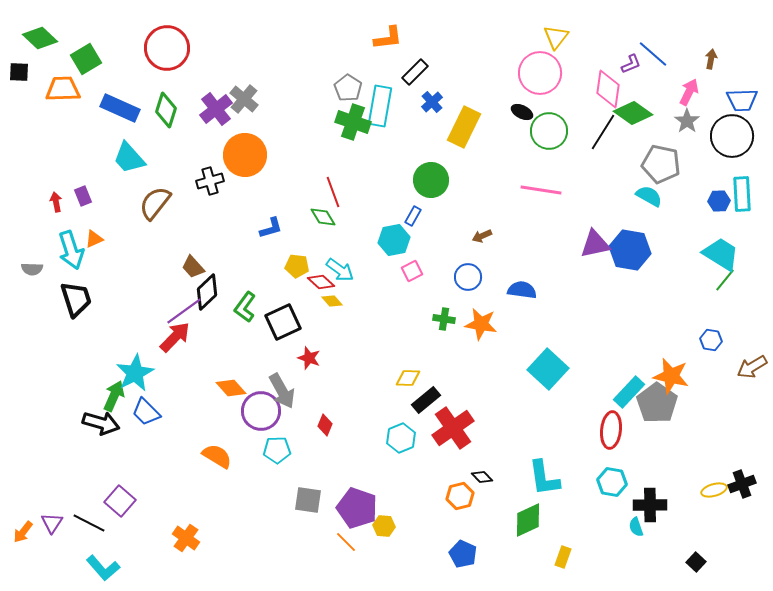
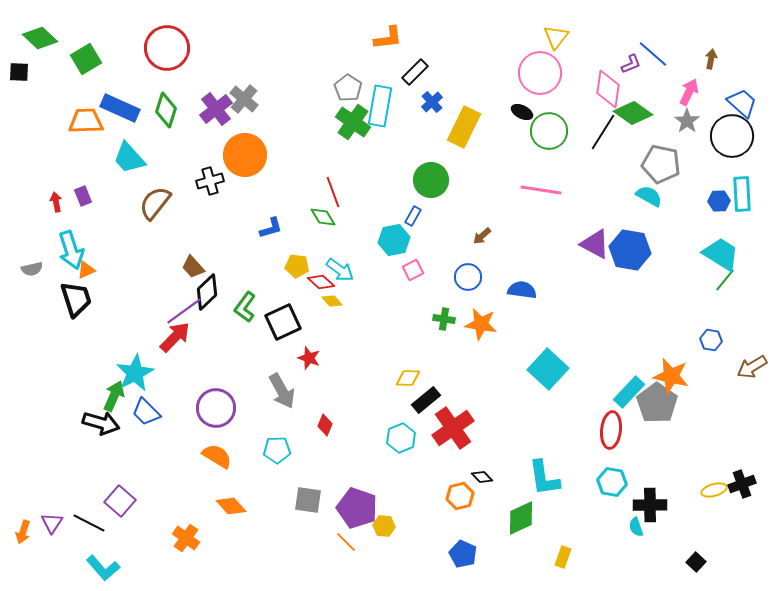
orange trapezoid at (63, 89): moved 23 px right, 32 px down
blue trapezoid at (742, 100): moved 3 px down; rotated 136 degrees counterclockwise
green cross at (353, 122): rotated 16 degrees clockwise
brown arrow at (482, 236): rotated 18 degrees counterclockwise
orange triangle at (94, 239): moved 8 px left, 31 px down
purple triangle at (595, 244): rotated 40 degrees clockwise
gray semicircle at (32, 269): rotated 15 degrees counterclockwise
pink square at (412, 271): moved 1 px right, 1 px up
orange diamond at (231, 388): moved 118 px down
purple circle at (261, 411): moved 45 px left, 3 px up
green diamond at (528, 520): moved 7 px left, 2 px up
orange arrow at (23, 532): rotated 20 degrees counterclockwise
